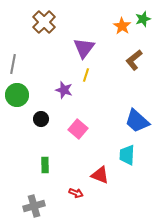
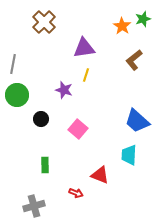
purple triangle: rotated 45 degrees clockwise
cyan trapezoid: moved 2 px right
